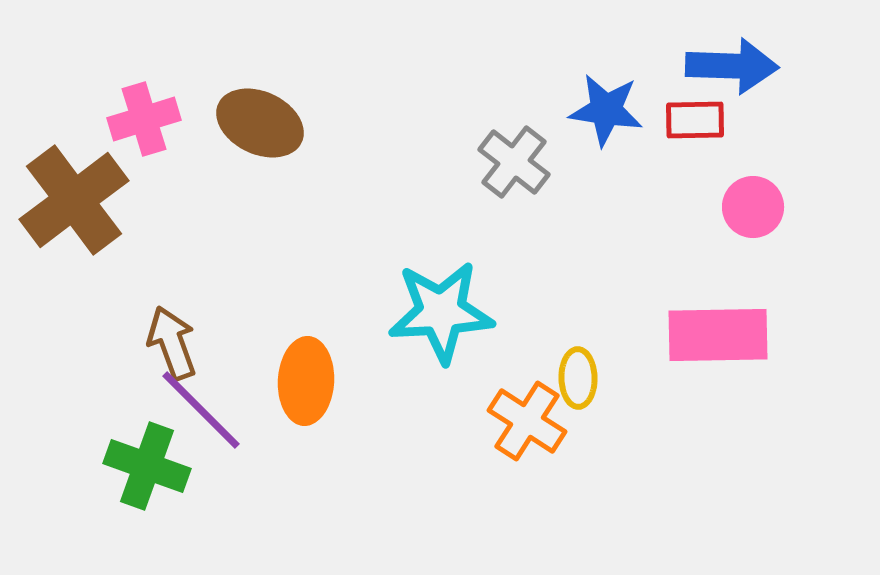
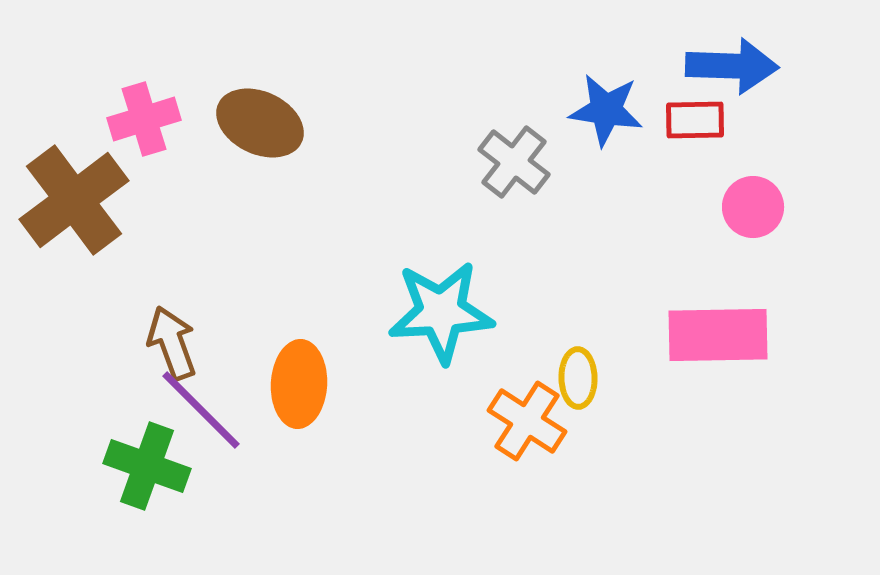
orange ellipse: moved 7 px left, 3 px down
